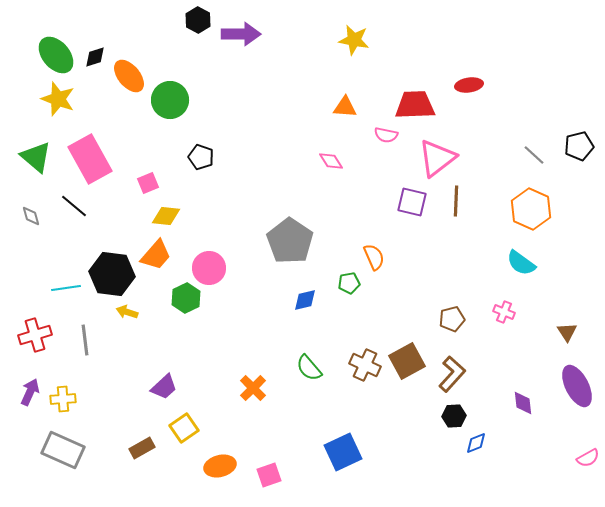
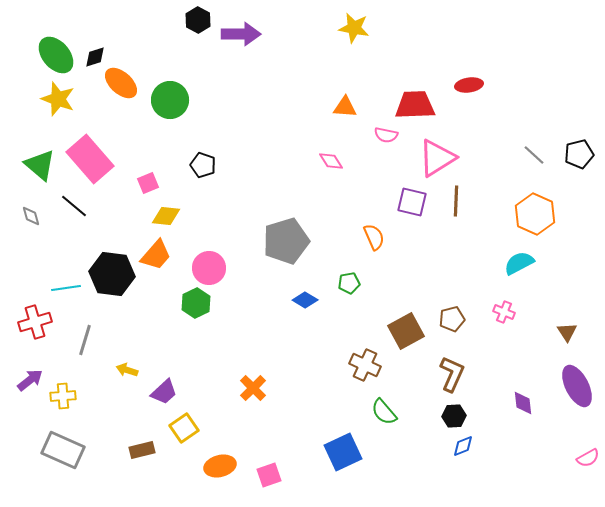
yellow star at (354, 40): moved 12 px up
orange ellipse at (129, 76): moved 8 px left, 7 px down; rotated 8 degrees counterclockwise
black pentagon at (579, 146): moved 8 px down
green triangle at (36, 157): moved 4 px right, 8 px down
black pentagon at (201, 157): moved 2 px right, 8 px down
pink triangle at (437, 158): rotated 6 degrees clockwise
pink rectangle at (90, 159): rotated 12 degrees counterclockwise
orange hexagon at (531, 209): moved 4 px right, 5 px down
gray pentagon at (290, 241): moved 4 px left; rotated 21 degrees clockwise
orange semicircle at (374, 257): moved 20 px up
cyan semicircle at (521, 263): moved 2 px left; rotated 116 degrees clockwise
green hexagon at (186, 298): moved 10 px right, 5 px down
blue diamond at (305, 300): rotated 45 degrees clockwise
yellow arrow at (127, 312): moved 58 px down
red cross at (35, 335): moved 13 px up
gray line at (85, 340): rotated 24 degrees clockwise
brown square at (407, 361): moved 1 px left, 30 px up
green semicircle at (309, 368): moved 75 px right, 44 px down
brown L-shape at (452, 374): rotated 18 degrees counterclockwise
purple trapezoid at (164, 387): moved 5 px down
purple arrow at (30, 392): moved 12 px up; rotated 28 degrees clockwise
yellow cross at (63, 399): moved 3 px up
blue diamond at (476, 443): moved 13 px left, 3 px down
brown rectangle at (142, 448): moved 2 px down; rotated 15 degrees clockwise
